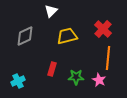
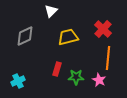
yellow trapezoid: moved 1 px right, 1 px down
red rectangle: moved 5 px right
